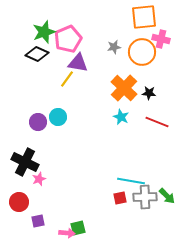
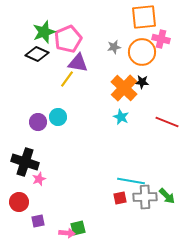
black star: moved 7 px left, 11 px up
red line: moved 10 px right
black cross: rotated 8 degrees counterclockwise
